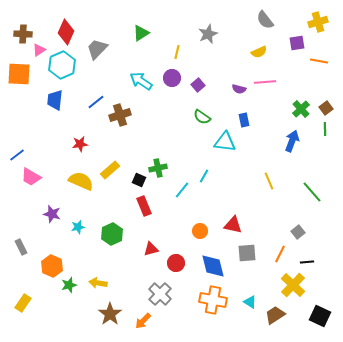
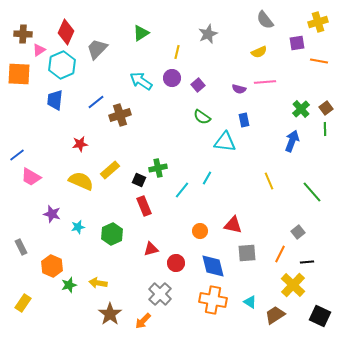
cyan line at (204, 176): moved 3 px right, 2 px down
